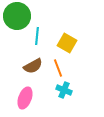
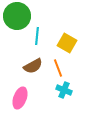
pink ellipse: moved 5 px left
